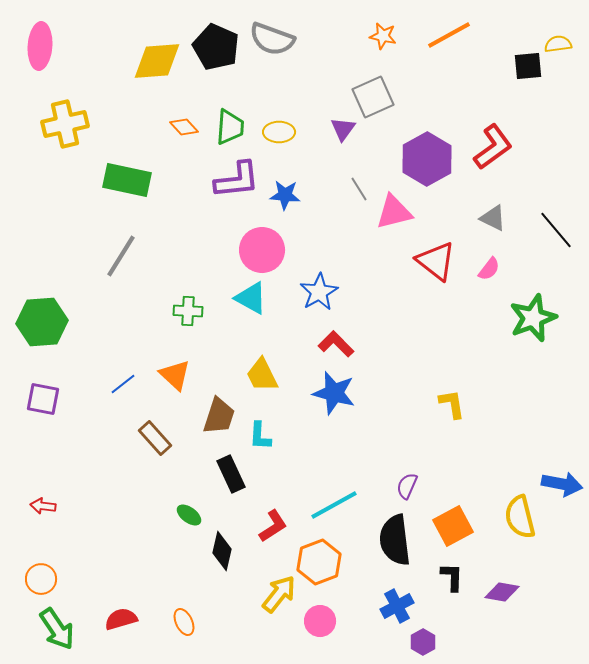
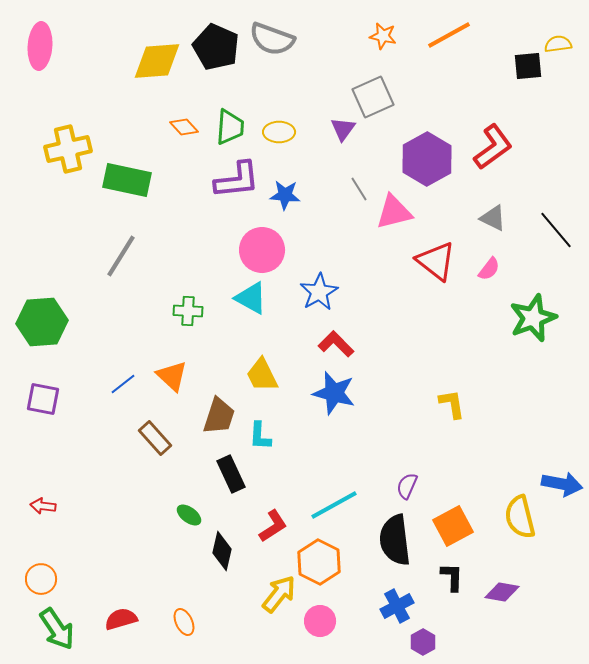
yellow cross at (65, 124): moved 3 px right, 25 px down
orange triangle at (175, 375): moved 3 px left, 1 px down
orange hexagon at (319, 562): rotated 12 degrees counterclockwise
